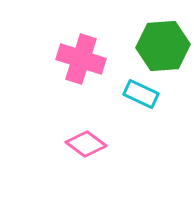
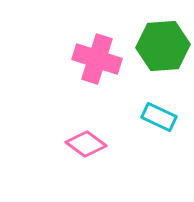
pink cross: moved 16 px right
cyan rectangle: moved 18 px right, 23 px down
